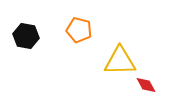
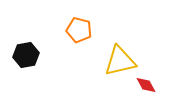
black hexagon: moved 19 px down; rotated 20 degrees counterclockwise
yellow triangle: rotated 12 degrees counterclockwise
